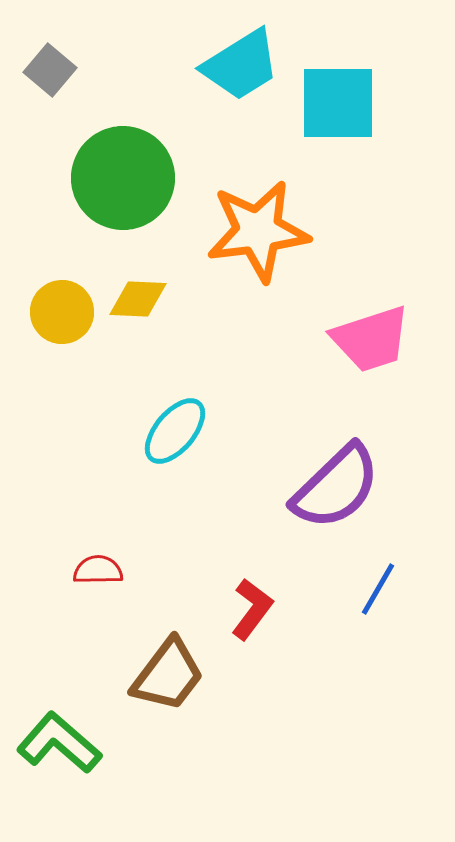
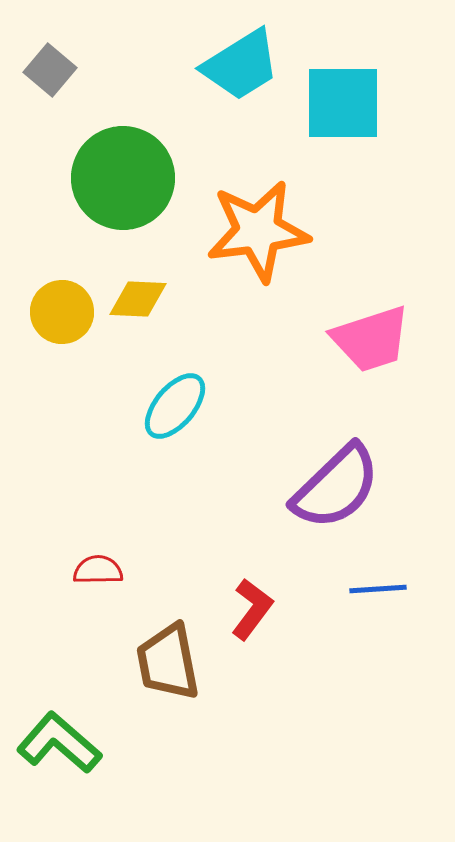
cyan square: moved 5 px right
cyan ellipse: moved 25 px up
blue line: rotated 56 degrees clockwise
brown trapezoid: moved 13 px up; rotated 132 degrees clockwise
